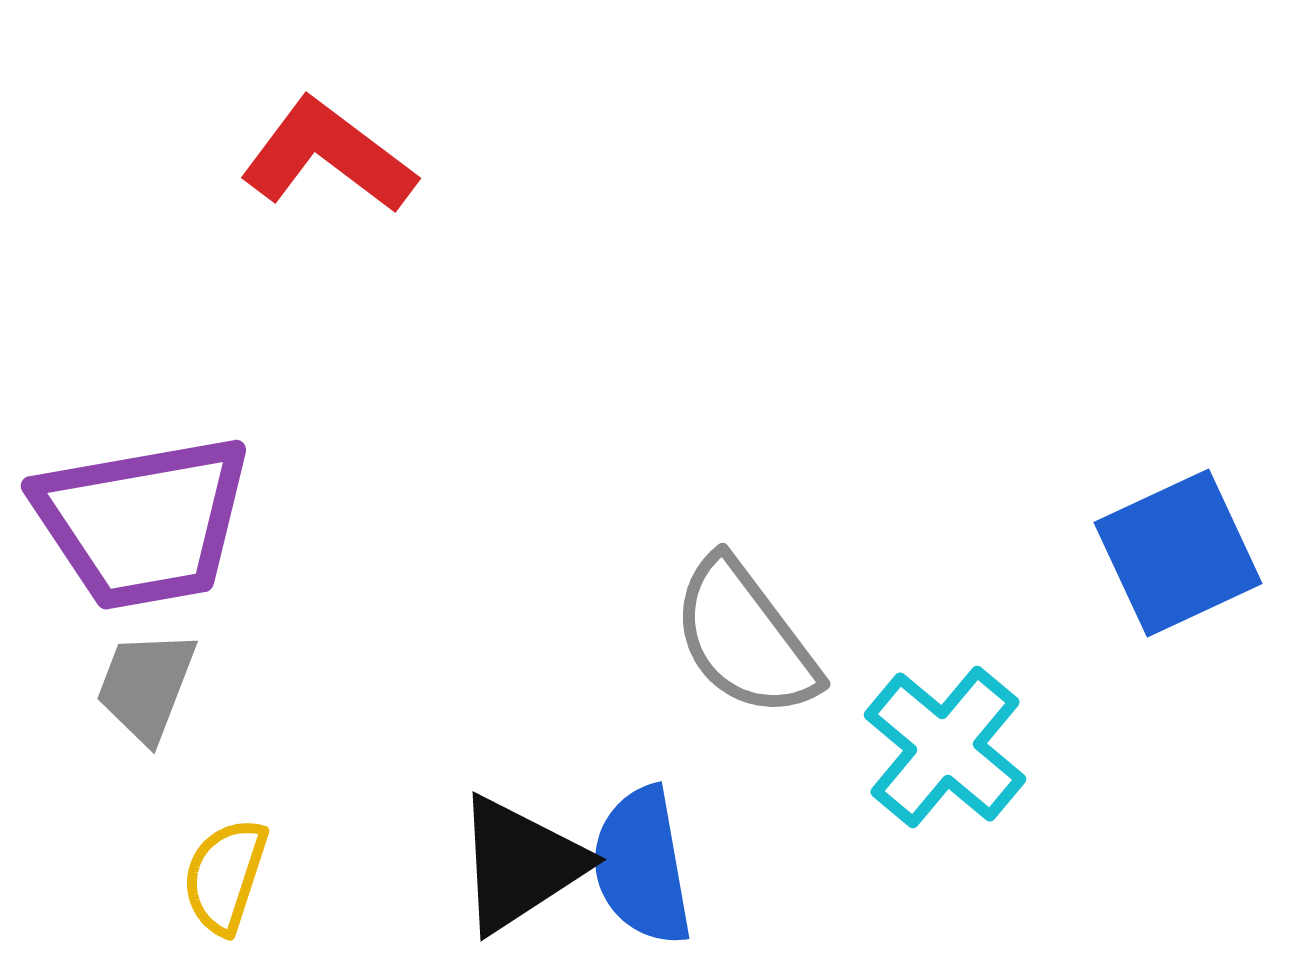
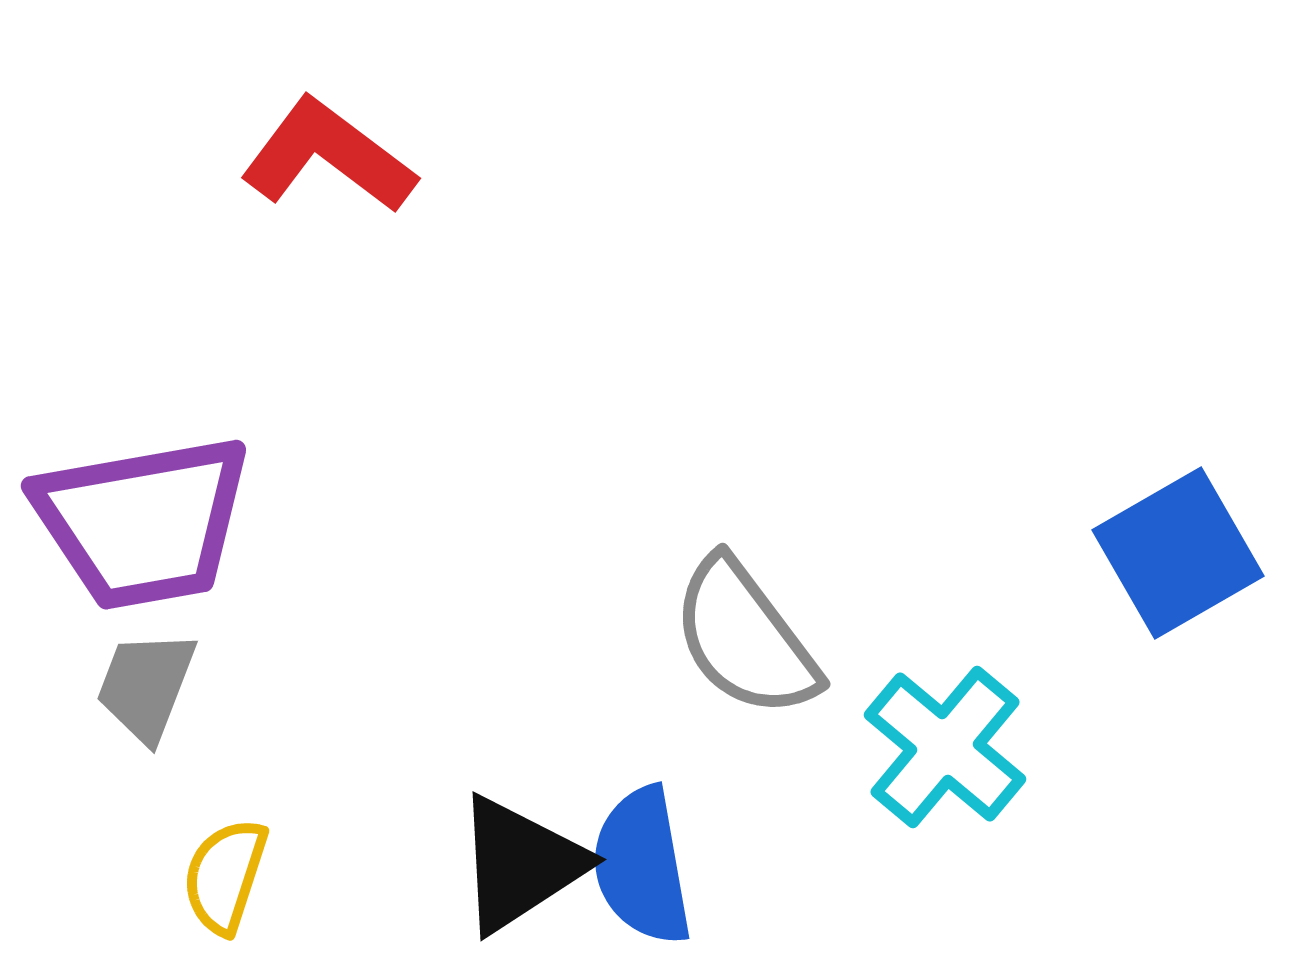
blue square: rotated 5 degrees counterclockwise
